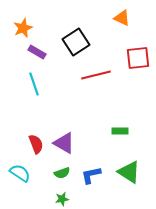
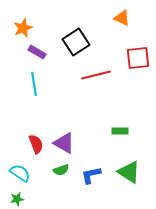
cyan line: rotated 10 degrees clockwise
green semicircle: moved 1 px left, 3 px up
green star: moved 45 px left
